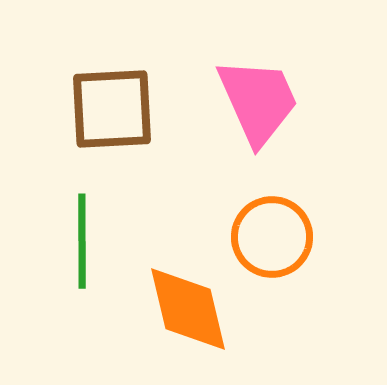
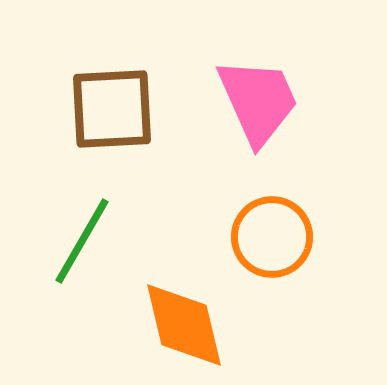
green line: rotated 30 degrees clockwise
orange diamond: moved 4 px left, 16 px down
